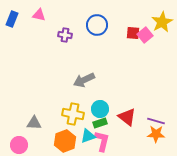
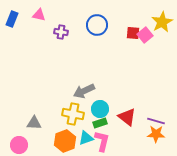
purple cross: moved 4 px left, 3 px up
gray arrow: moved 11 px down
cyan triangle: moved 2 px left, 2 px down
